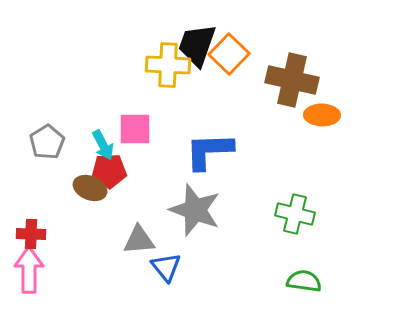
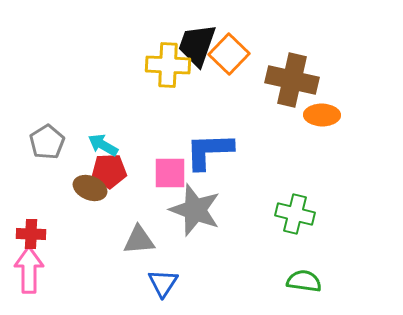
pink square: moved 35 px right, 44 px down
cyan arrow: rotated 148 degrees clockwise
blue triangle: moved 3 px left, 16 px down; rotated 12 degrees clockwise
